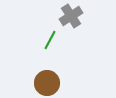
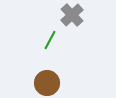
gray cross: moved 1 px right, 1 px up; rotated 10 degrees counterclockwise
